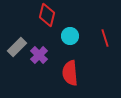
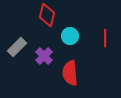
red line: rotated 18 degrees clockwise
purple cross: moved 5 px right, 1 px down
